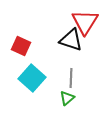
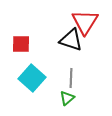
red square: moved 2 px up; rotated 24 degrees counterclockwise
